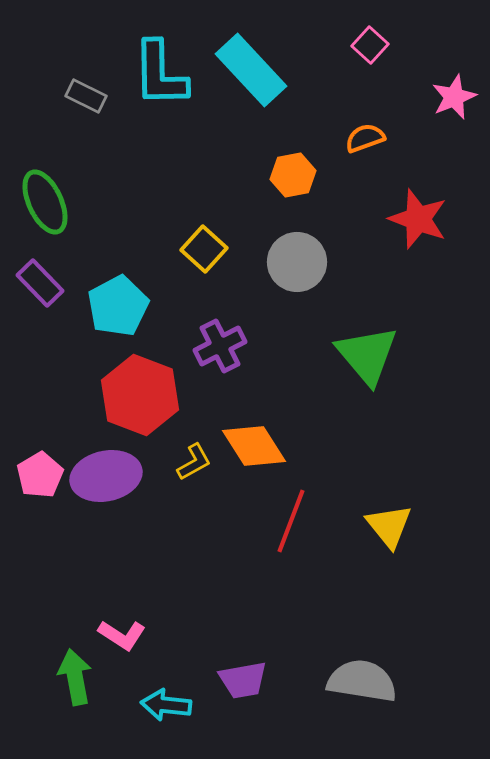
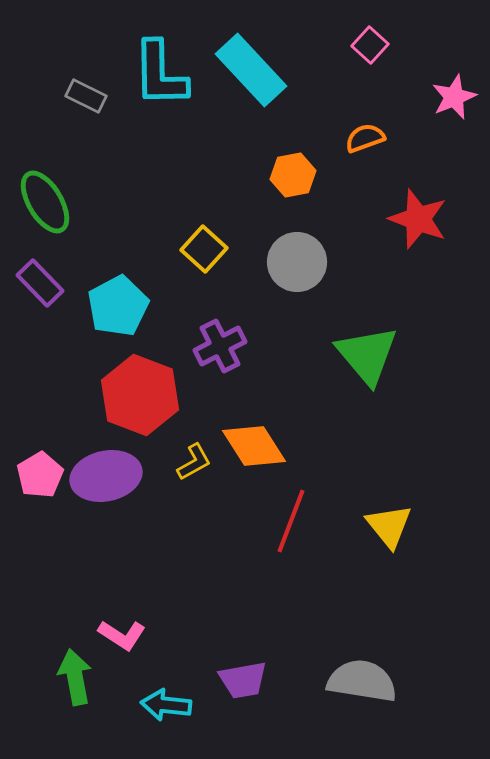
green ellipse: rotated 6 degrees counterclockwise
